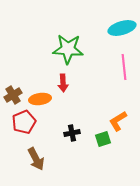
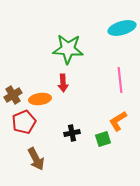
pink line: moved 4 px left, 13 px down
